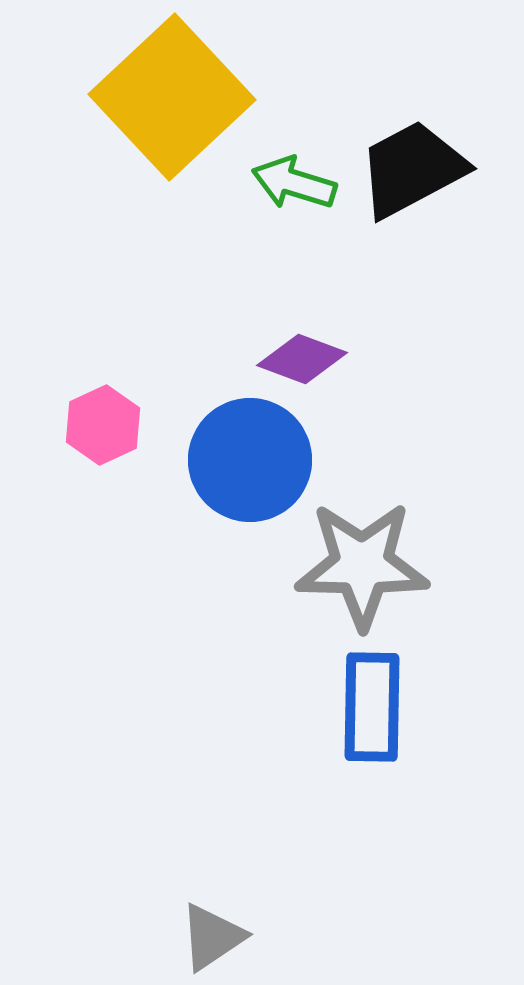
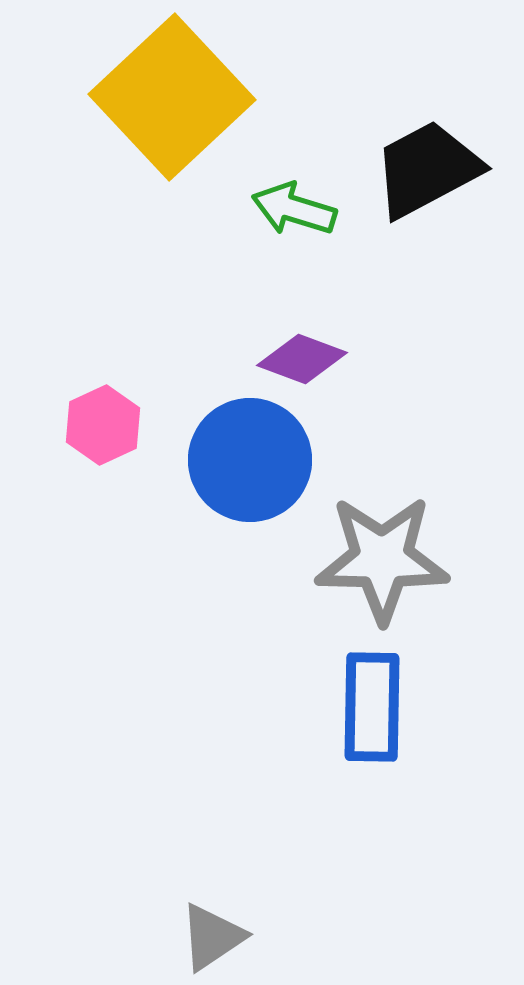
black trapezoid: moved 15 px right
green arrow: moved 26 px down
gray star: moved 20 px right, 6 px up
